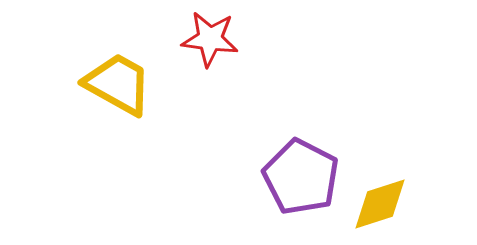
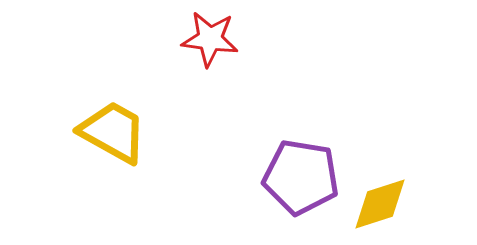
yellow trapezoid: moved 5 px left, 48 px down
purple pentagon: rotated 18 degrees counterclockwise
